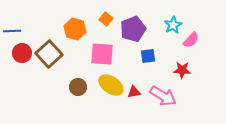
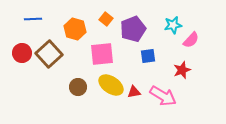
cyan star: rotated 18 degrees clockwise
blue line: moved 21 px right, 12 px up
pink square: rotated 10 degrees counterclockwise
red star: rotated 24 degrees counterclockwise
